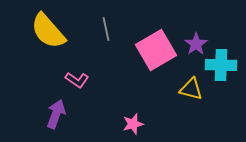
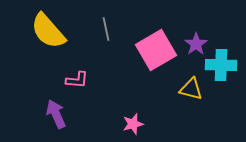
pink L-shape: rotated 30 degrees counterclockwise
purple arrow: rotated 44 degrees counterclockwise
